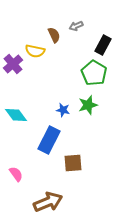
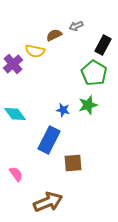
brown semicircle: rotated 91 degrees counterclockwise
cyan diamond: moved 1 px left, 1 px up
